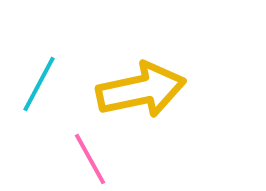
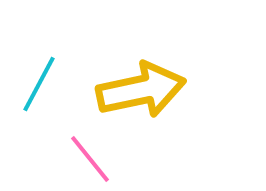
pink line: rotated 10 degrees counterclockwise
